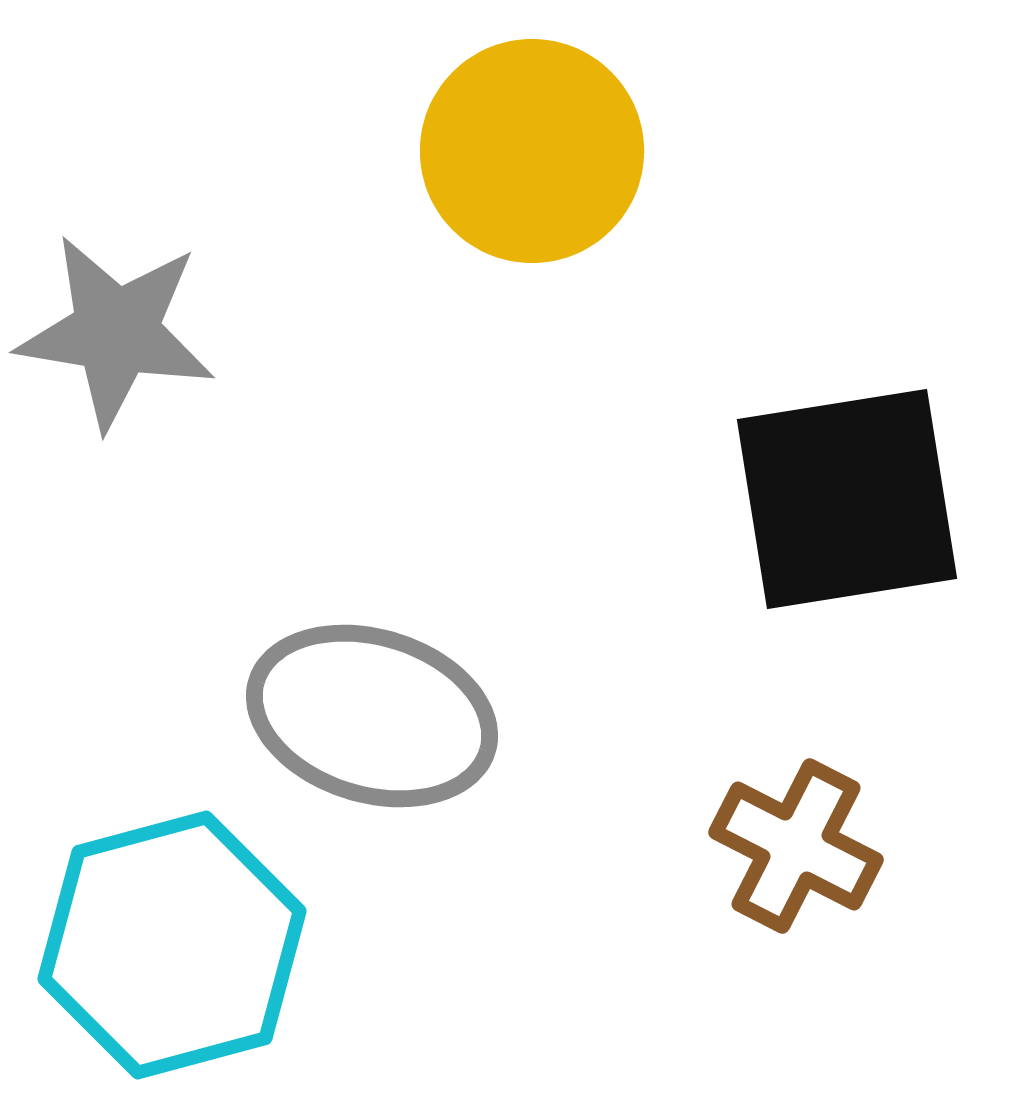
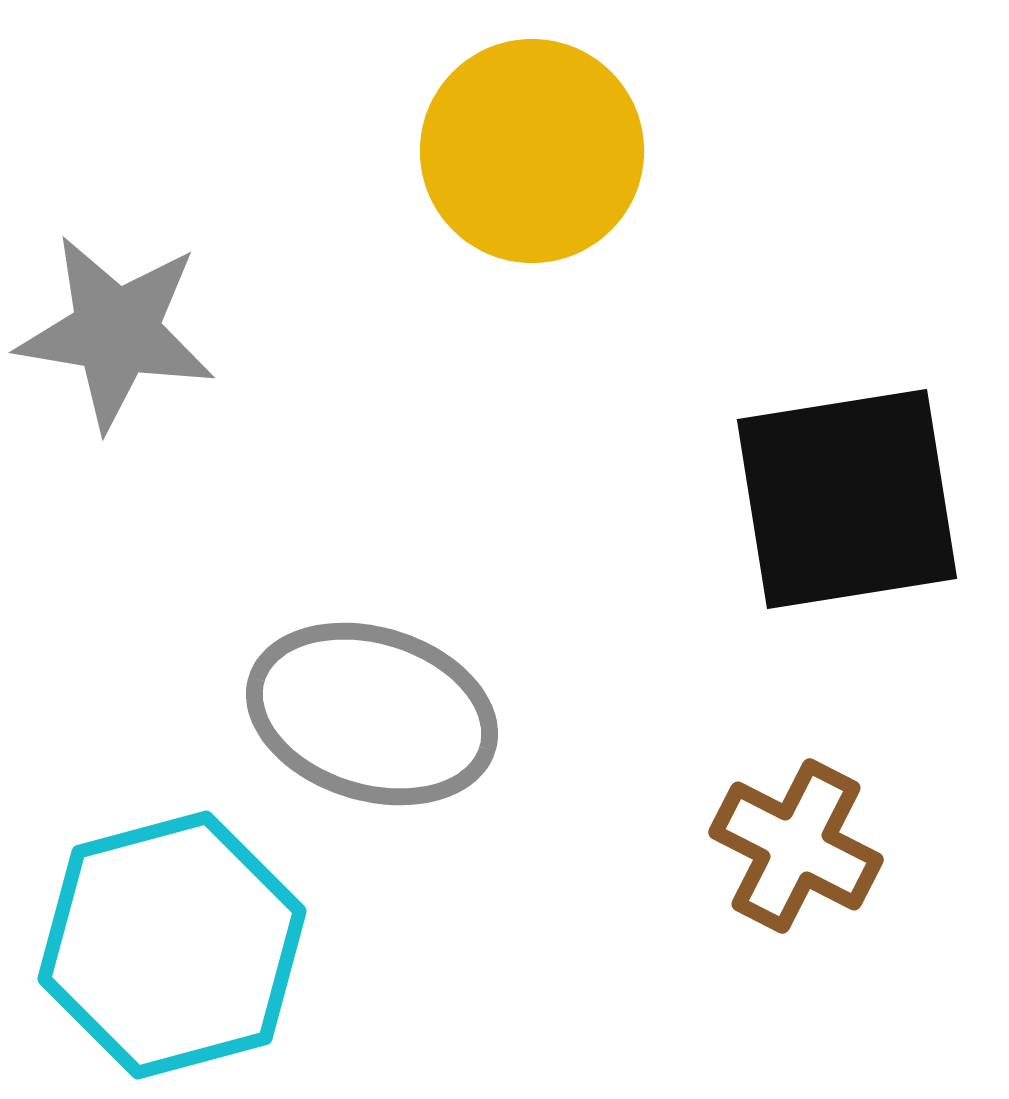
gray ellipse: moved 2 px up
